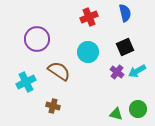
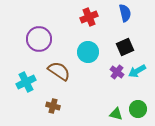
purple circle: moved 2 px right
